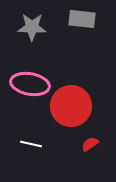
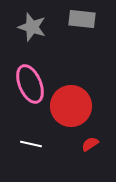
gray star: rotated 16 degrees clockwise
pink ellipse: rotated 57 degrees clockwise
